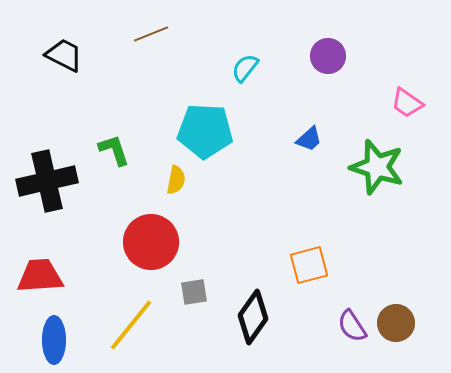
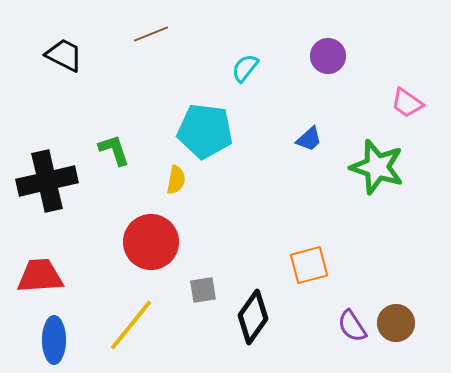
cyan pentagon: rotated 4 degrees clockwise
gray square: moved 9 px right, 2 px up
